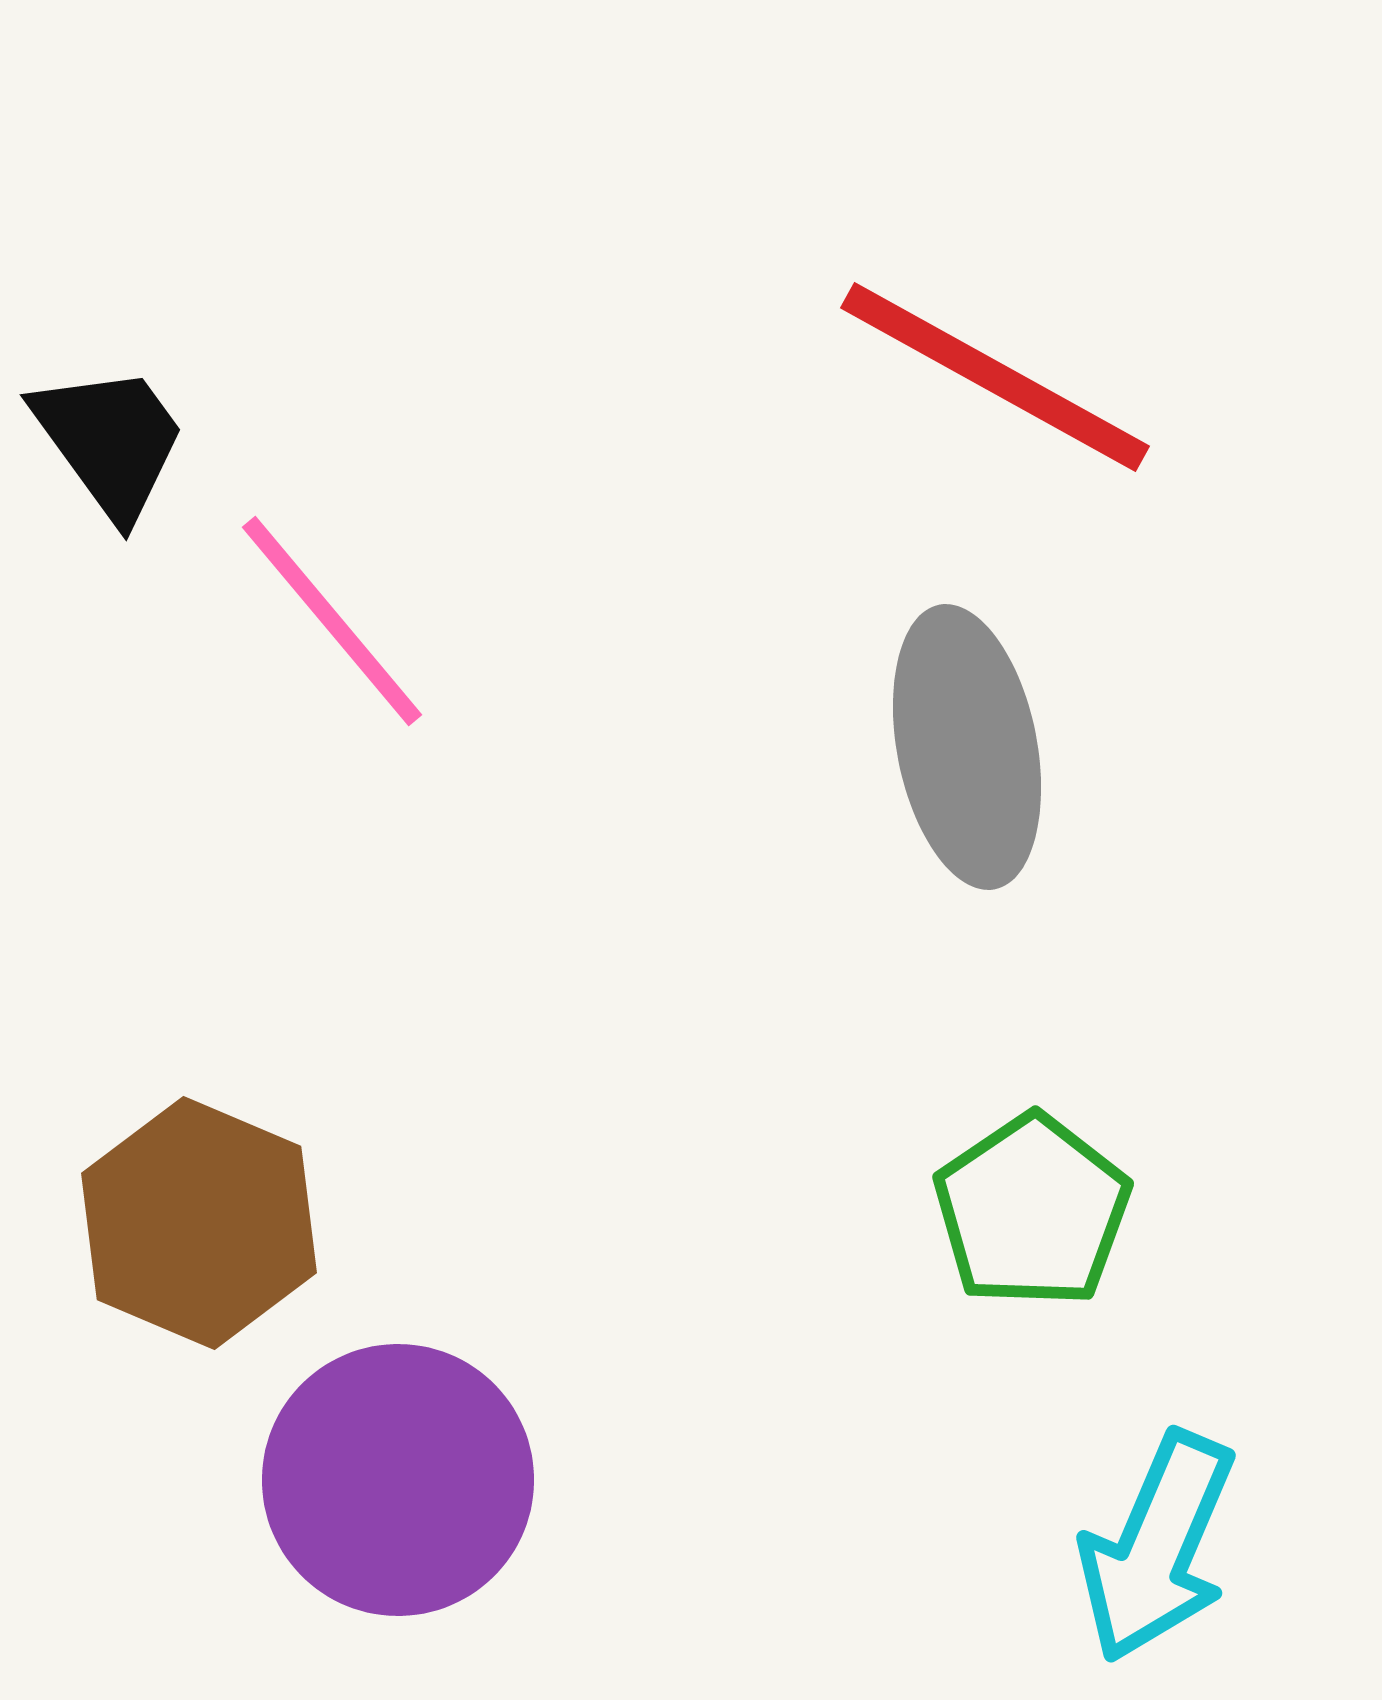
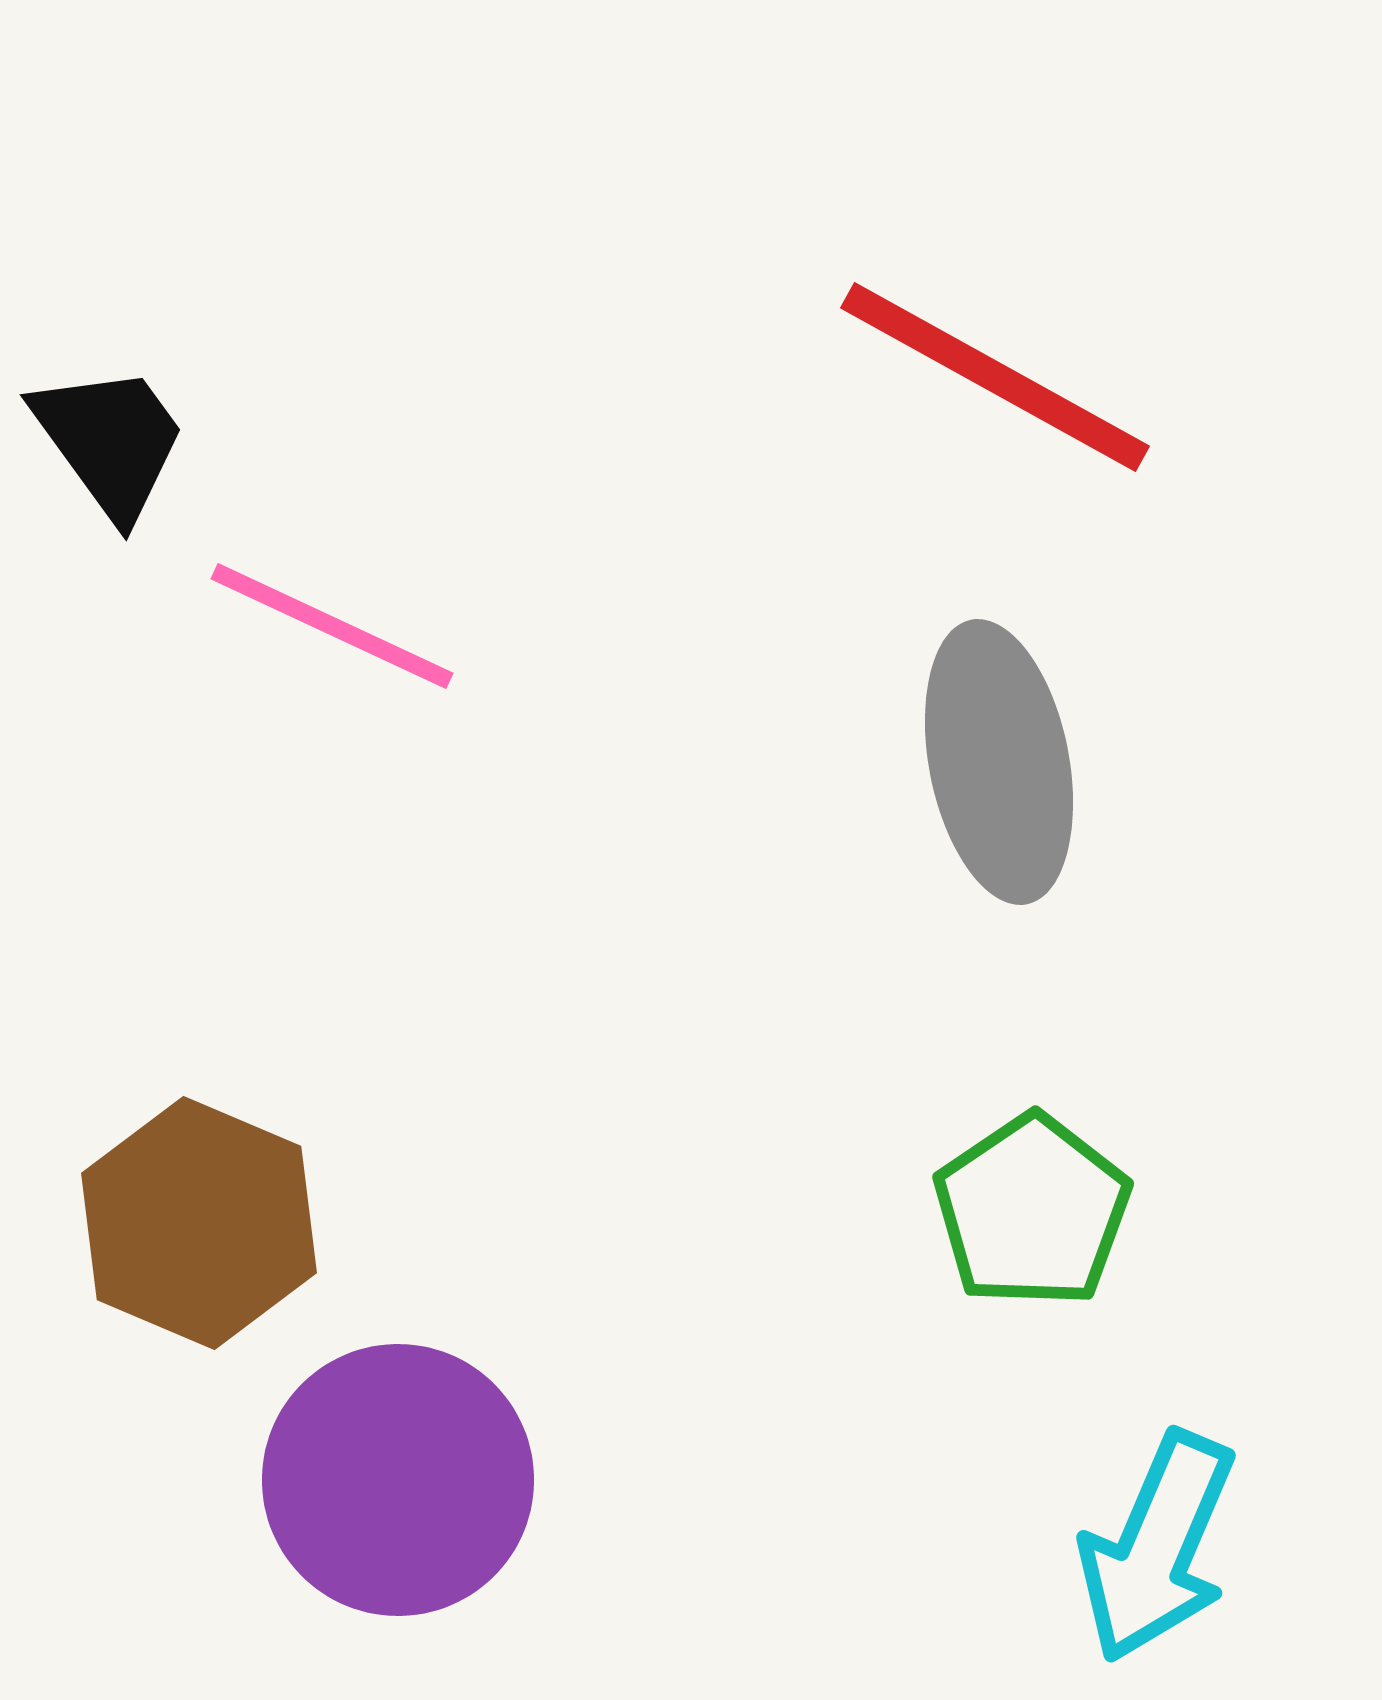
pink line: moved 5 px down; rotated 25 degrees counterclockwise
gray ellipse: moved 32 px right, 15 px down
